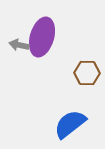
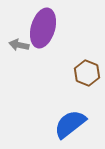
purple ellipse: moved 1 px right, 9 px up
brown hexagon: rotated 20 degrees clockwise
